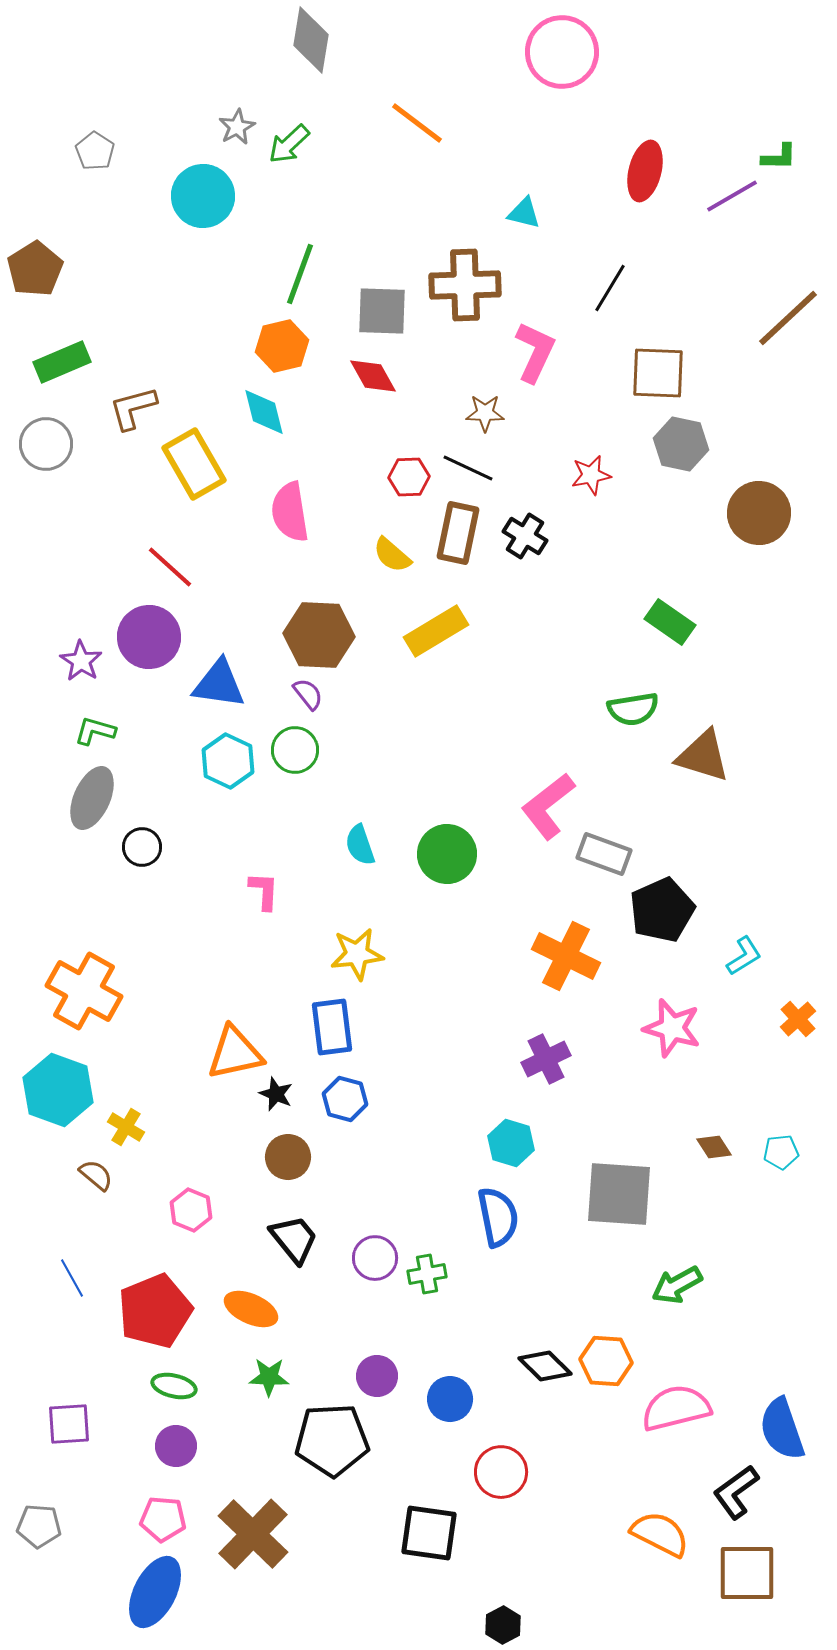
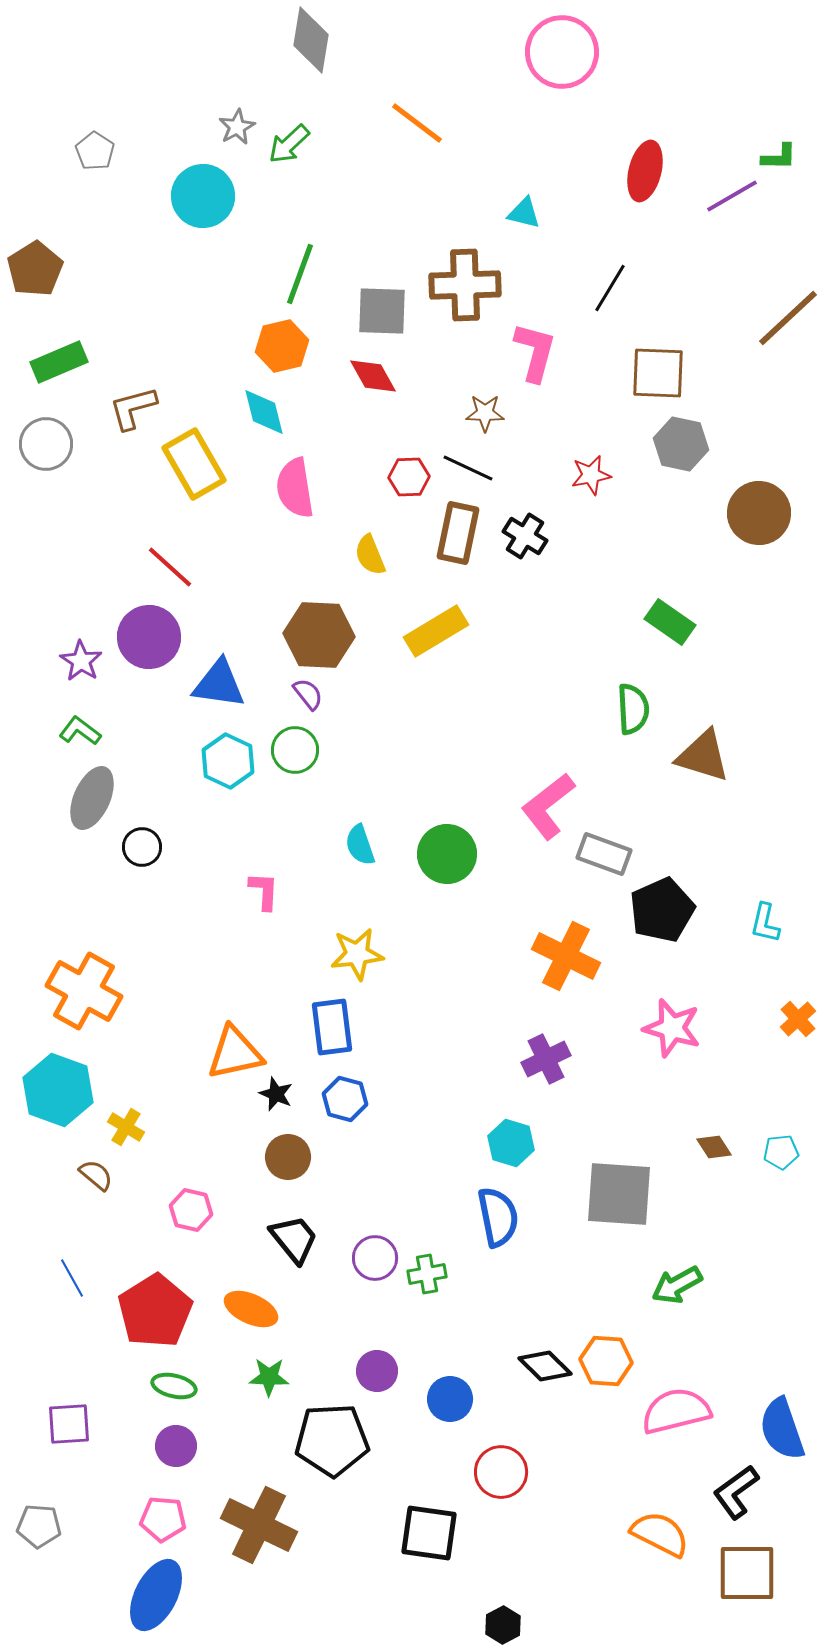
pink L-shape at (535, 352): rotated 10 degrees counterclockwise
green rectangle at (62, 362): moved 3 px left
pink semicircle at (290, 512): moved 5 px right, 24 px up
yellow semicircle at (392, 555): moved 22 px left; rotated 27 degrees clockwise
green semicircle at (633, 709): rotated 84 degrees counterclockwise
green L-shape at (95, 731): moved 15 px left; rotated 21 degrees clockwise
cyan L-shape at (744, 956): moved 21 px right, 33 px up; rotated 135 degrees clockwise
pink hexagon at (191, 1210): rotated 9 degrees counterclockwise
red pentagon at (155, 1311): rotated 10 degrees counterclockwise
purple circle at (377, 1376): moved 5 px up
pink semicircle at (676, 1408): moved 3 px down
brown cross at (253, 1534): moved 6 px right, 9 px up; rotated 18 degrees counterclockwise
blue ellipse at (155, 1592): moved 1 px right, 3 px down
